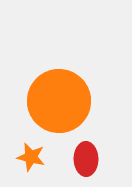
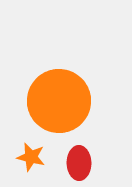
red ellipse: moved 7 px left, 4 px down
